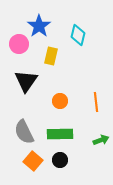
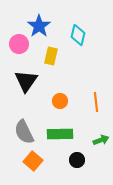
black circle: moved 17 px right
